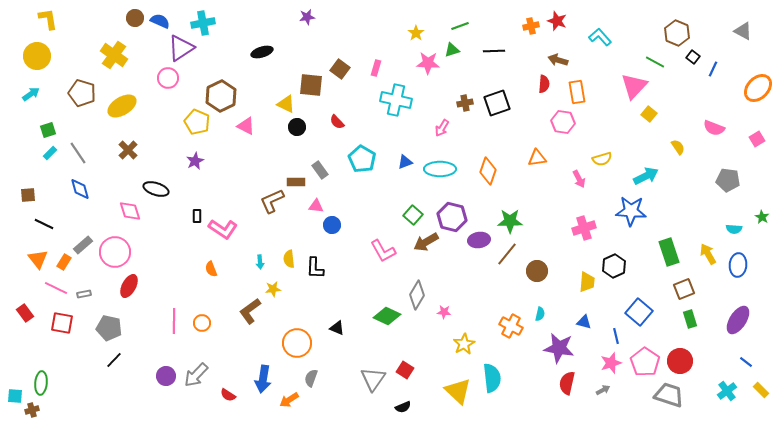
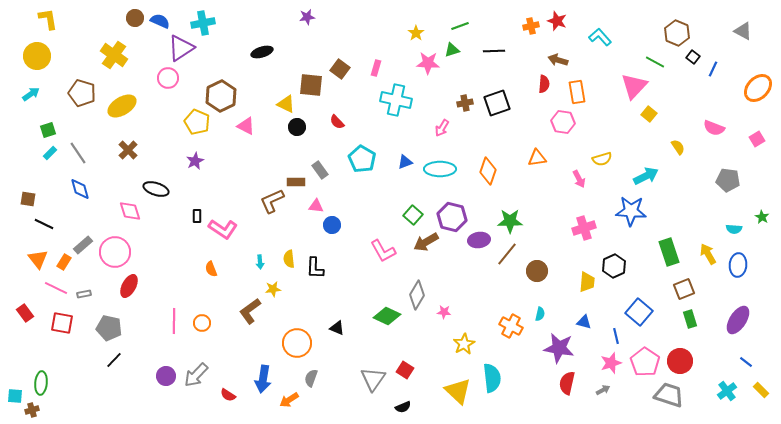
brown square at (28, 195): moved 4 px down; rotated 14 degrees clockwise
